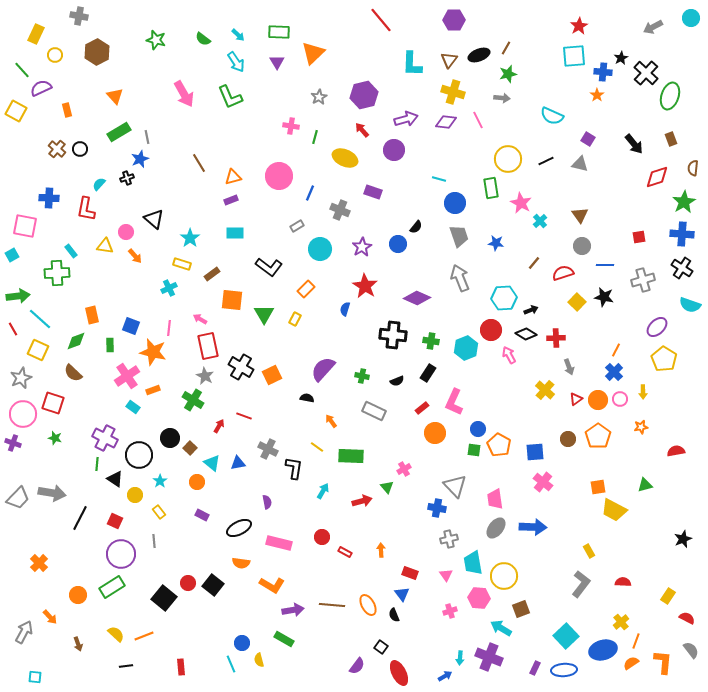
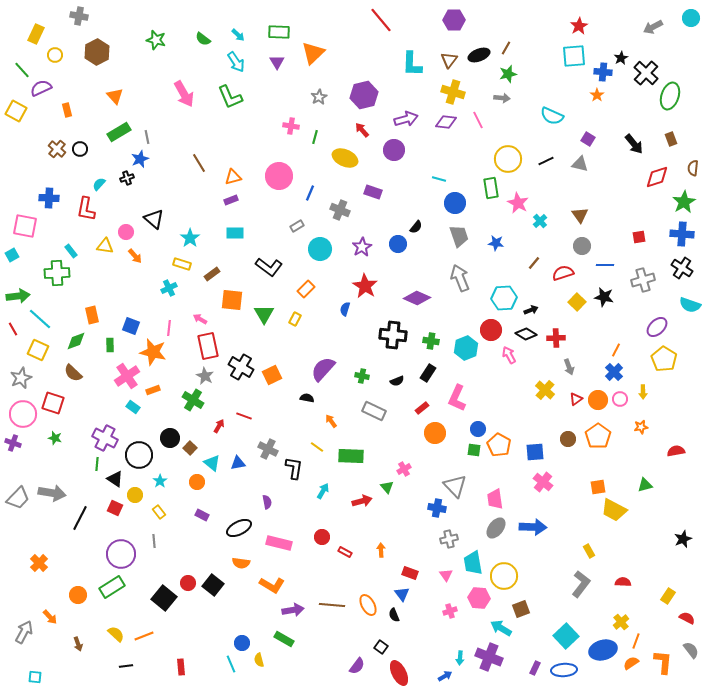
pink star at (521, 203): moved 3 px left
pink L-shape at (454, 402): moved 3 px right, 4 px up
red square at (115, 521): moved 13 px up
